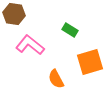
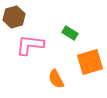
brown hexagon: moved 3 px down; rotated 25 degrees counterclockwise
green rectangle: moved 3 px down
pink L-shape: rotated 32 degrees counterclockwise
